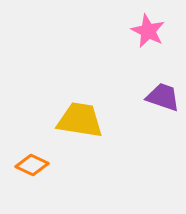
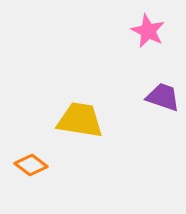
orange diamond: moved 1 px left; rotated 12 degrees clockwise
